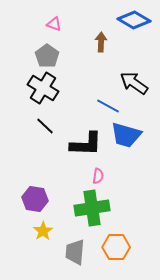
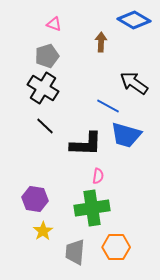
gray pentagon: rotated 20 degrees clockwise
